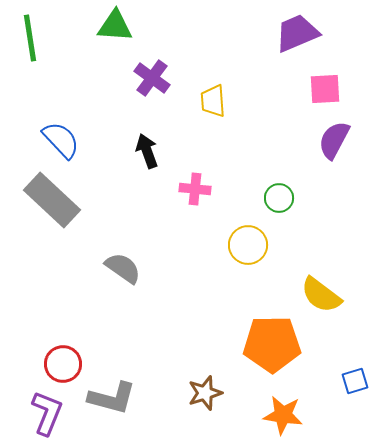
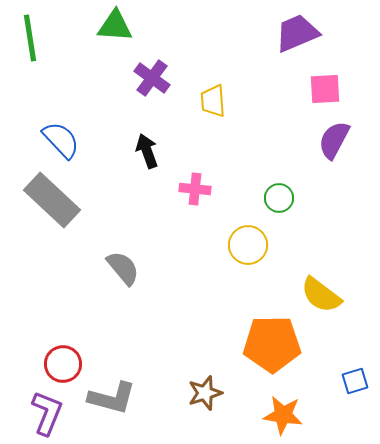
gray semicircle: rotated 15 degrees clockwise
